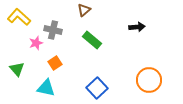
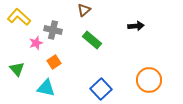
black arrow: moved 1 px left, 1 px up
orange square: moved 1 px left, 1 px up
blue square: moved 4 px right, 1 px down
